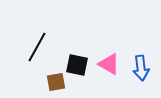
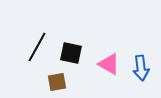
black square: moved 6 px left, 12 px up
brown square: moved 1 px right
